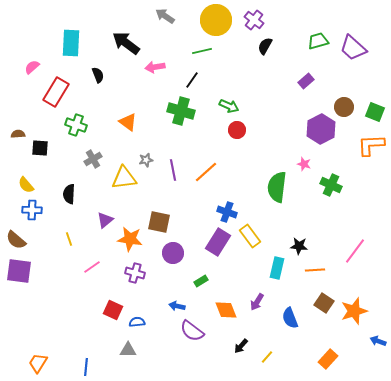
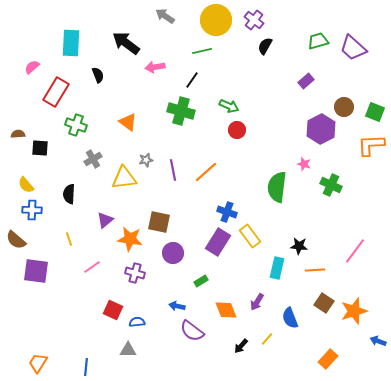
purple square at (19, 271): moved 17 px right
yellow line at (267, 357): moved 18 px up
